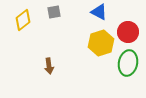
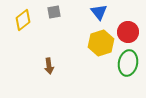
blue triangle: rotated 24 degrees clockwise
